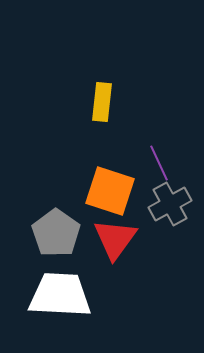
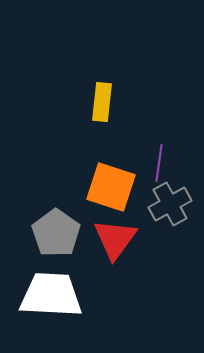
purple line: rotated 33 degrees clockwise
orange square: moved 1 px right, 4 px up
white trapezoid: moved 9 px left
